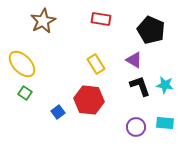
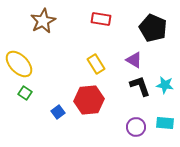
black pentagon: moved 2 px right, 2 px up
yellow ellipse: moved 3 px left
red hexagon: rotated 12 degrees counterclockwise
